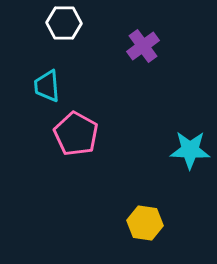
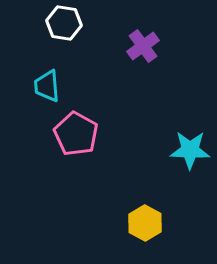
white hexagon: rotated 8 degrees clockwise
yellow hexagon: rotated 20 degrees clockwise
